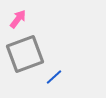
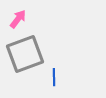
blue line: rotated 48 degrees counterclockwise
